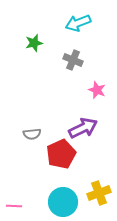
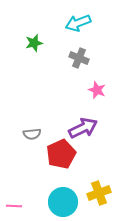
gray cross: moved 6 px right, 2 px up
